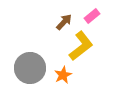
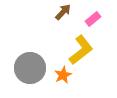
pink rectangle: moved 1 px right, 3 px down
brown arrow: moved 1 px left, 10 px up
yellow L-shape: moved 4 px down
